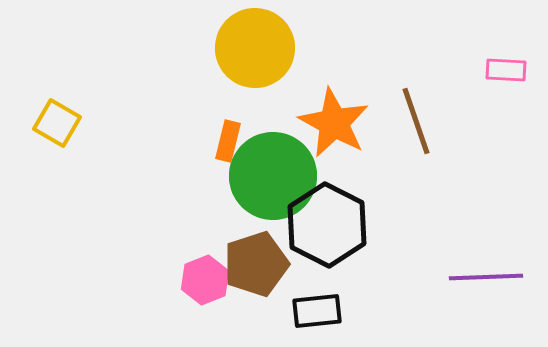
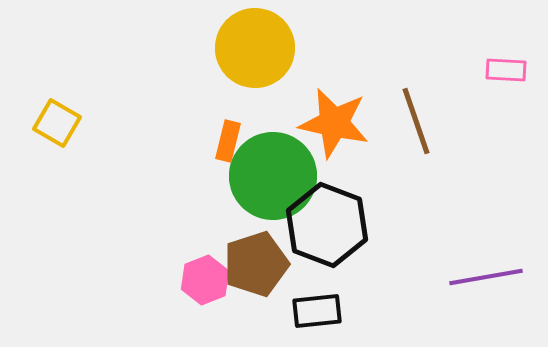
orange star: rotated 16 degrees counterclockwise
black hexagon: rotated 6 degrees counterclockwise
purple line: rotated 8 degrees counterclockwise
